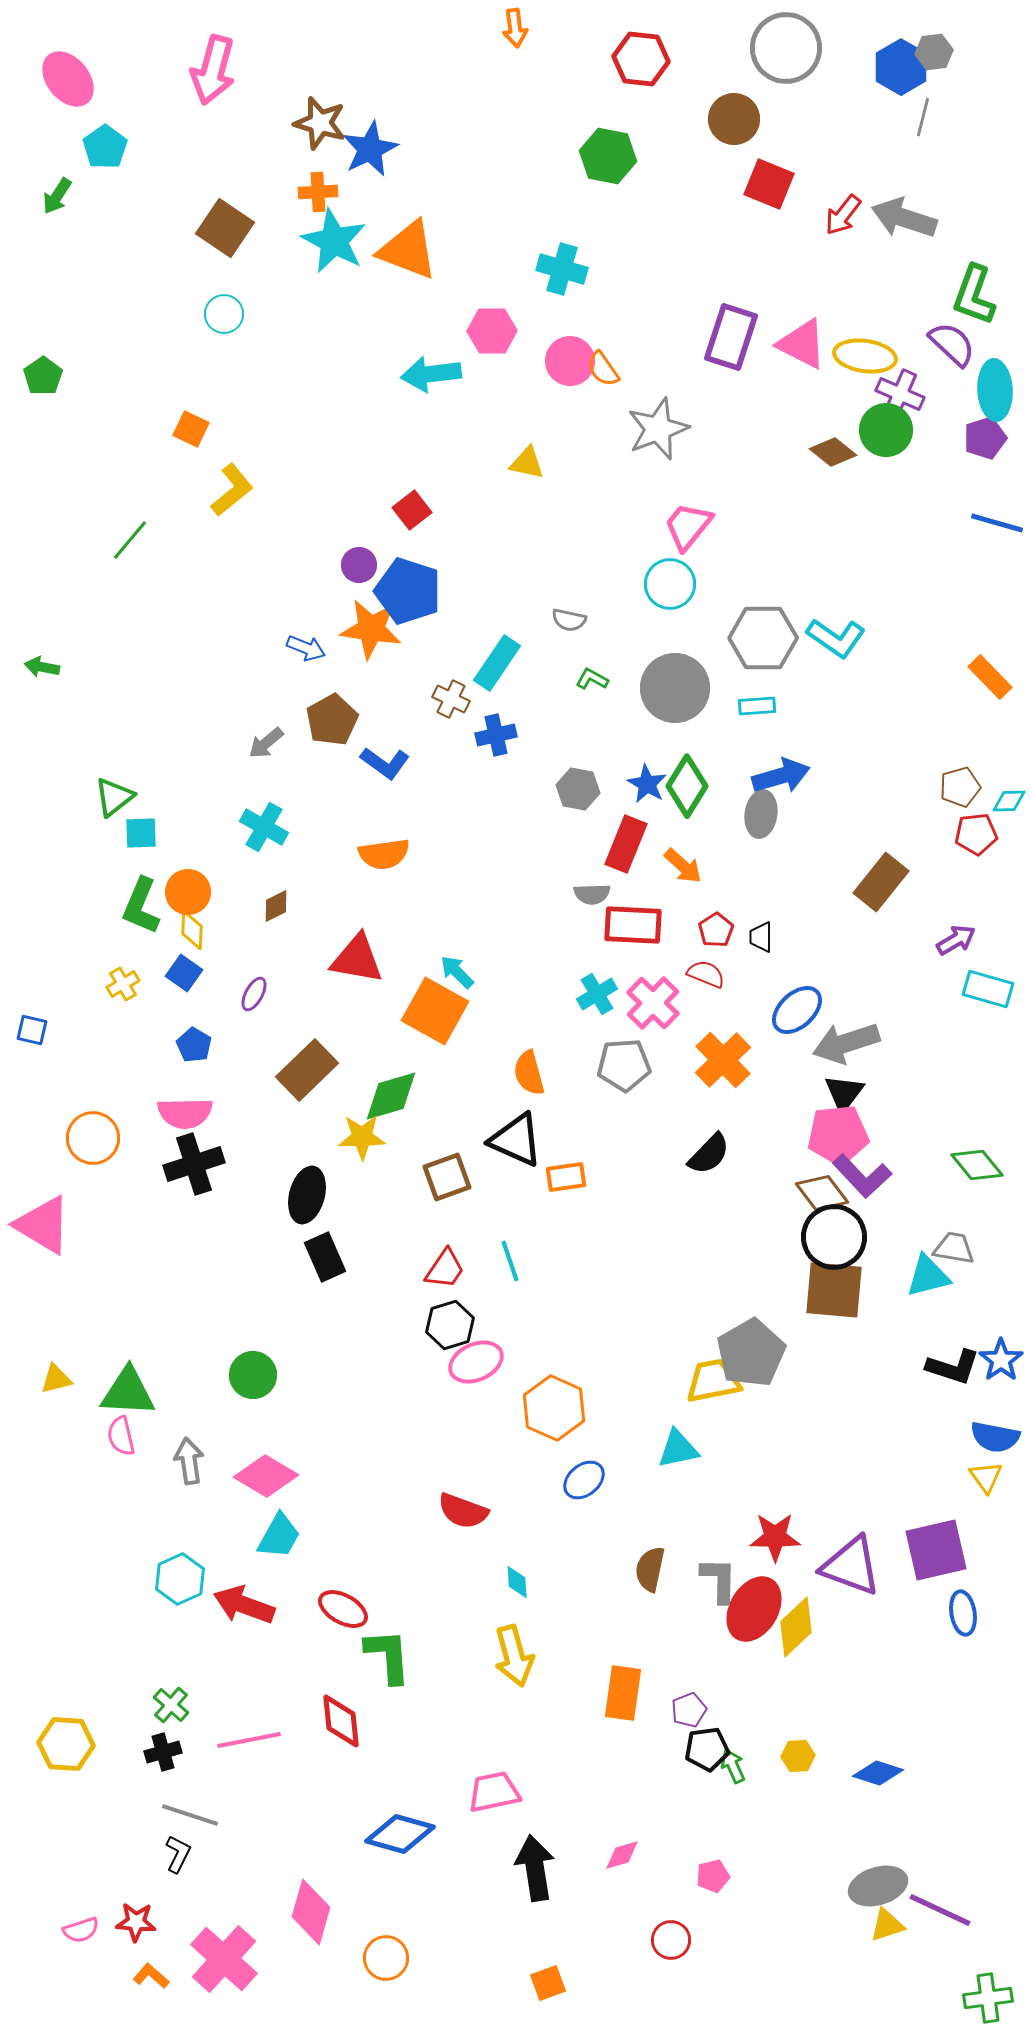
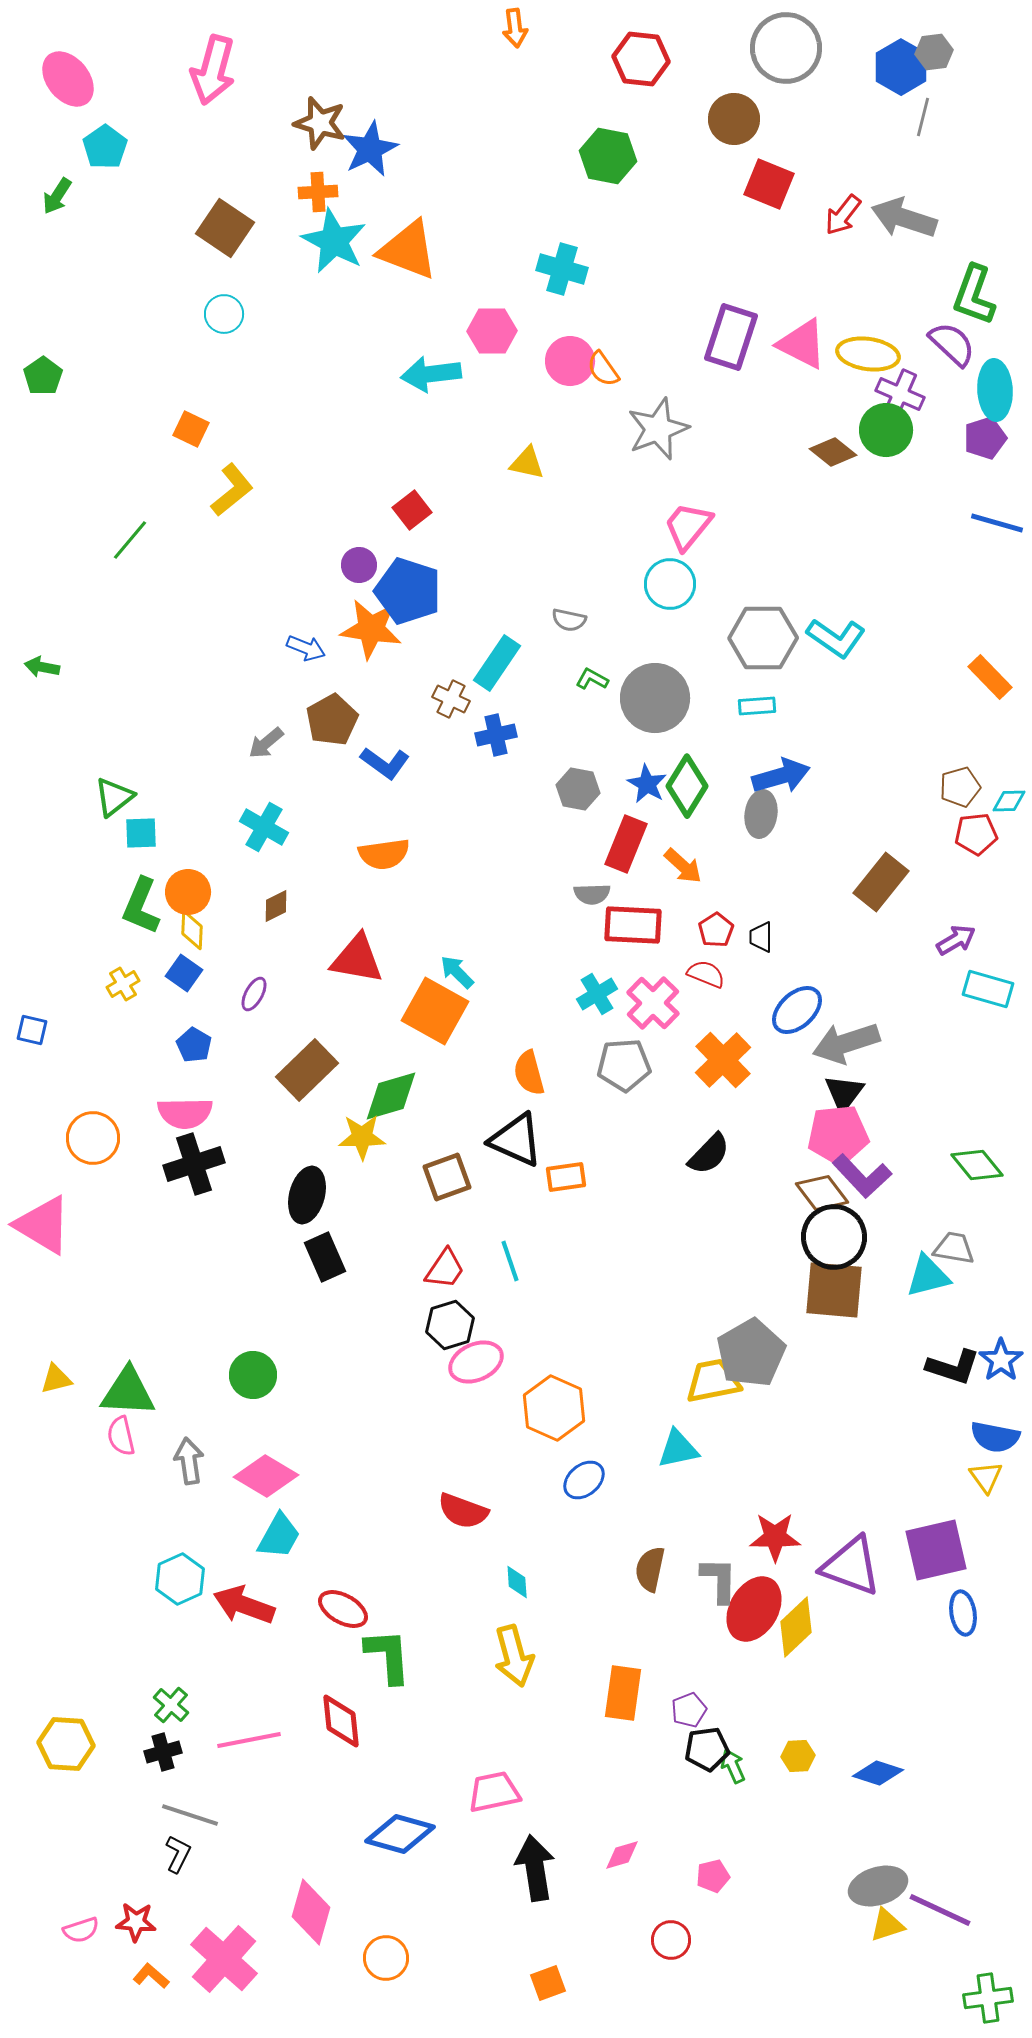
yellow ellipse at (865, 356): moved 3 px right, 2 px up
gray circle at (675, 688): moved 20 px left, 10 px down
